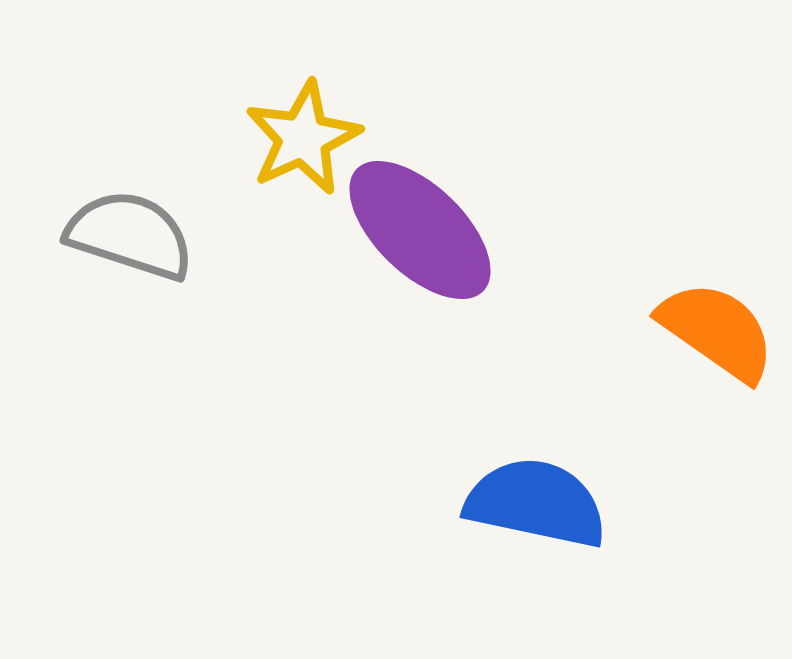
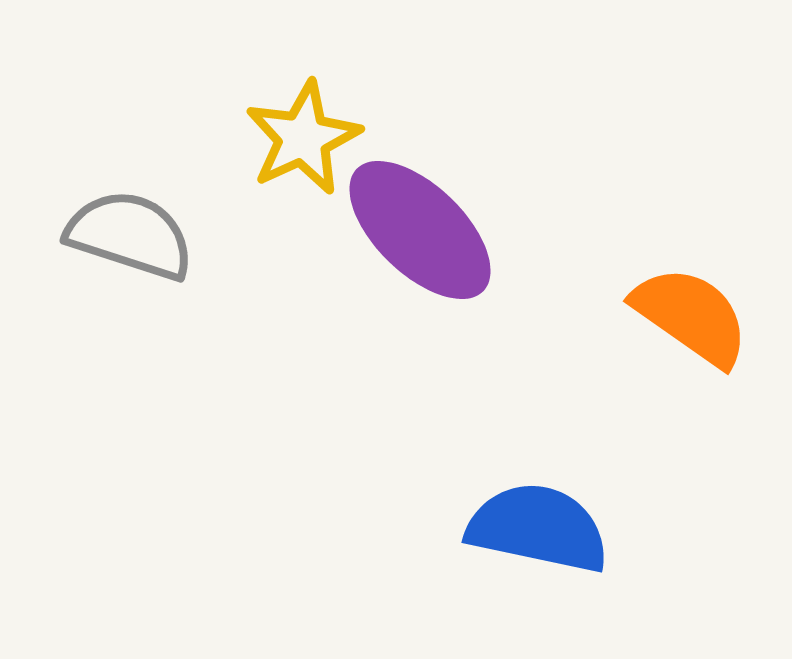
orange semicircle: moved 26 px left, 15 px up
blue semicircle: moved 2 px right, 25 px down
